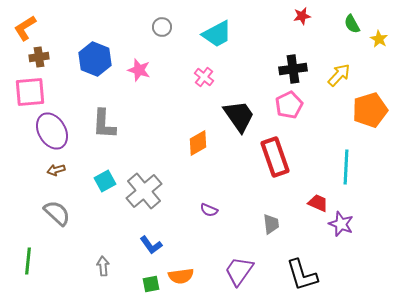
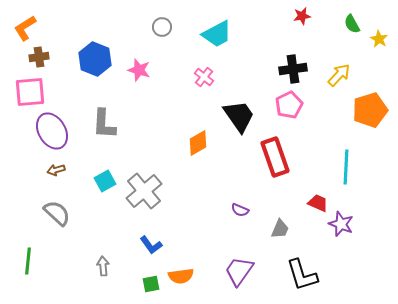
purple semicircle: moved 31 px right
gray trapezoid: moved 9 px right, 5 px down; rotated 30 degrees clockwise
